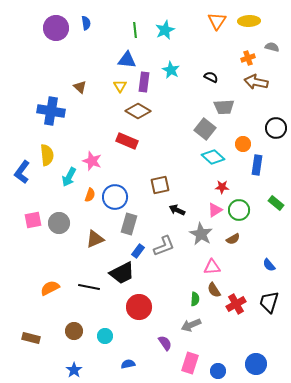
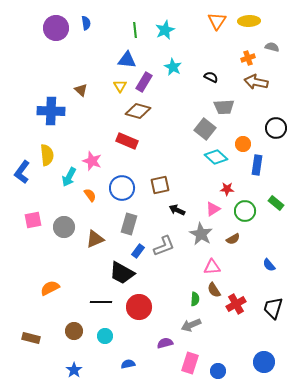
cyan star at (171, 70): moved 2 px right, 3 px up
purple rectangle at (144, 82): rotated 24 degrees clockwise
brown triangle at (80, 87): moved 1 px right, 3 px down
blue cross at (51, 111): rotated 8 degrees counterclockwise
brown diamond at (138, 111): rotated 15 degrees counterclockwise
cyan diamond at (213, 157): moved 3 px right
red star at (222, 187): moved 5 px right, 2 px down
orange semicircle at (90, 195): rotated 56 degrees counterclockwise
blue circle at (115, 197): moved 7 px right, 9 px up
pink triangle at (215, 210): moved 2 px left, 1 px up
green circle at (239, 210): moved 6 px right, 1 px down
gray circle at (59, 223): moved 5 px right, 4 px down
black trapezoid at (122, 273): rotated 56 degrees clockwise
black line at (89, 287): moved 12 px right, 15 px down; rotated 10 degrees counterclockwise
black trapezoid at (269, 302): moved 4 px right, 6 px down
purple semicircle at (165, 343): rotated 70 degrees counterclockwise
blue circle at (256, 364): moved 8 px right, 2 px up
